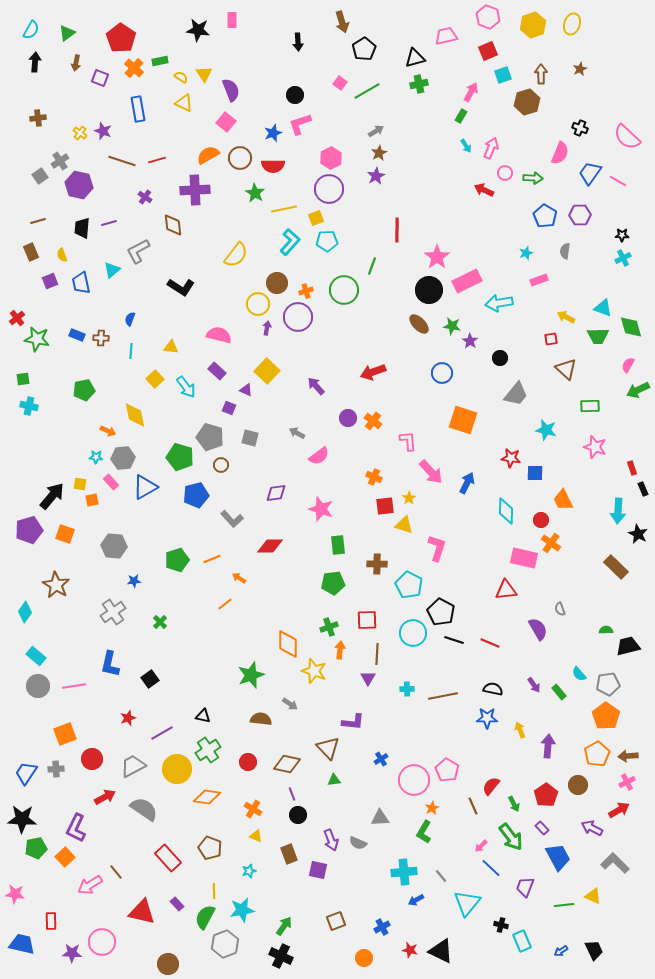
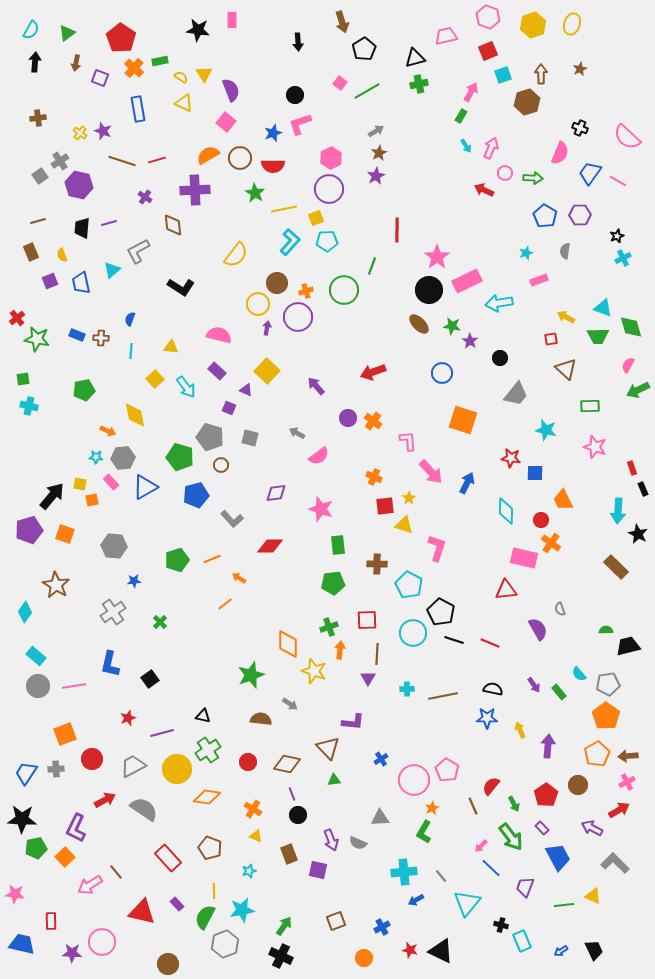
black star at (622, 235): moved 5 px left, 1 px down; rotated 24 degrees counterclockwise
purple line at (162, 733): rotated 15 degrees clockwise
red arrow at (105, 797): moved 3 px down
